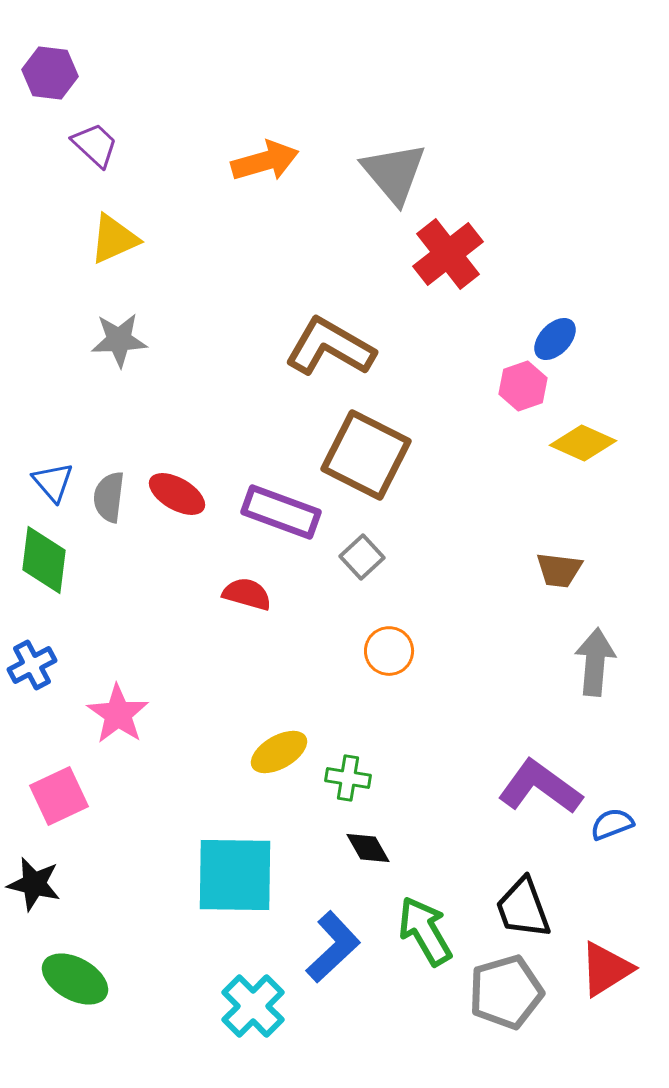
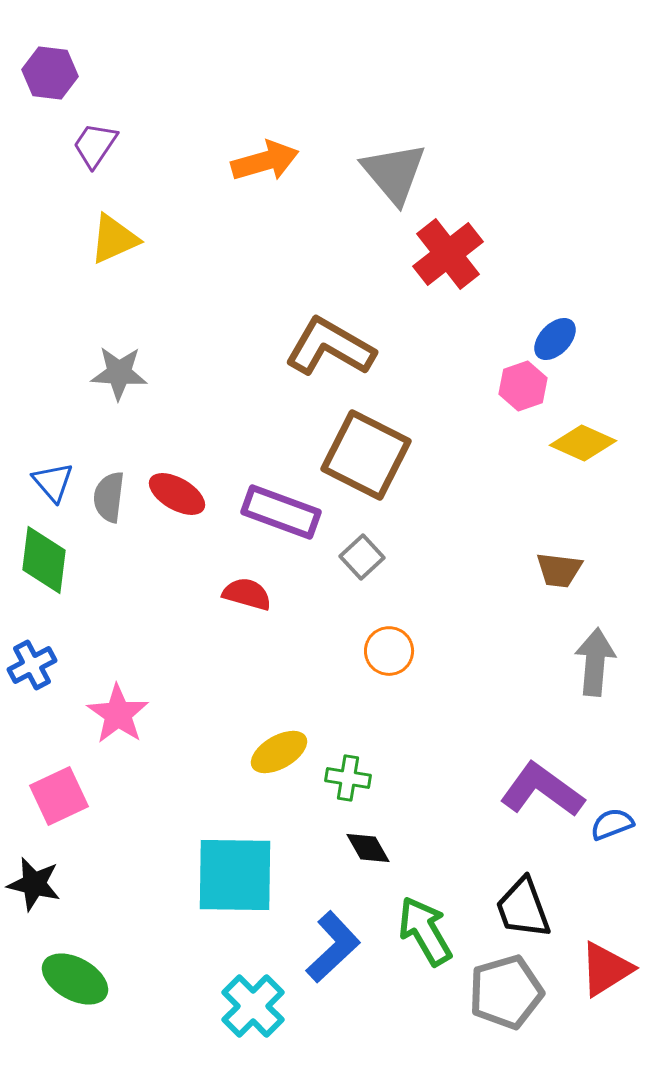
purple trapezoid: rotated 99 degrees counterclockwise
gray star: moved 33 px down; rotated 6 degrees clockwise
purple L-shape: moved 2 px right, 3 px down
